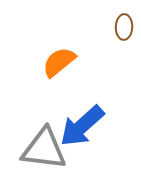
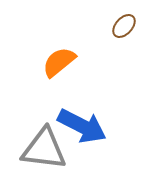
brown ellipse: moved 1 px up; rotated 40 degrees clockwise
blue arrow: rotated 111 degrees counterclockwise
